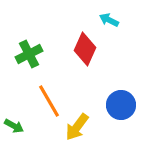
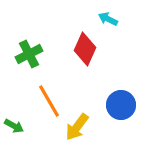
cyan arrow: moved 1 px left, 1 px up
